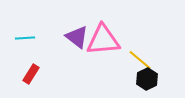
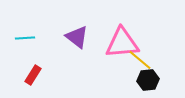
pink triangle: moved 19 px right, 3 px down
red rectangle: moved 2 px right, 1 px down
black hexagon: moved 1 px right, 1 px down; rotated 20 degrees clockwise
